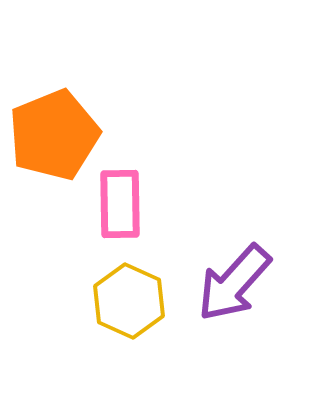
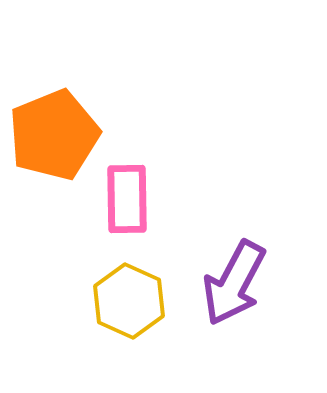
pink rectangle: moved 7 px right, 5 px up
purple arrow: rotated 14 degrees counterclockwise
